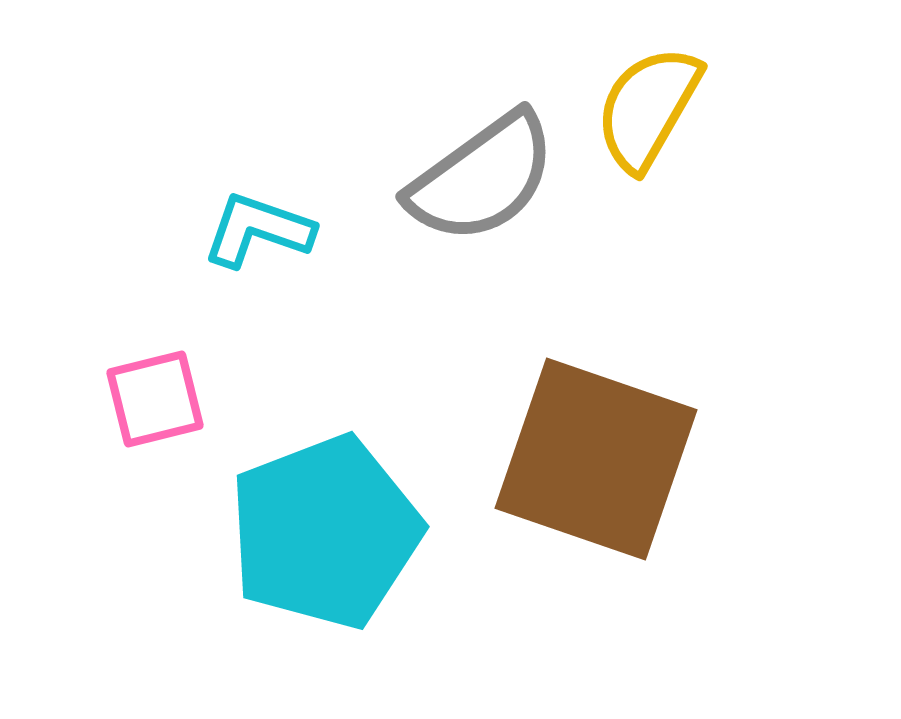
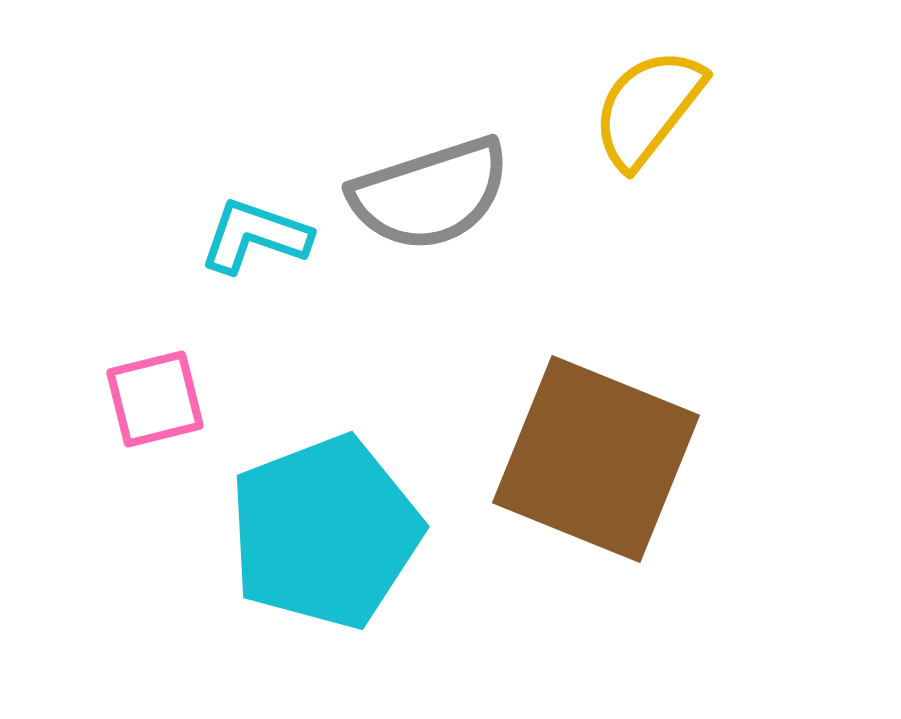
yellow semicircle: rotated 8 degrees clockwise
gray semicircle: moved 52 px left, 16 px down; rotated 18 degrees clockwise
cyan L-shape: moved 3 px left, 6 px down
brown square: rotated 3 degrees clockwise
